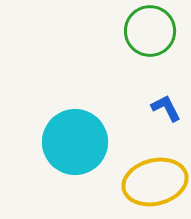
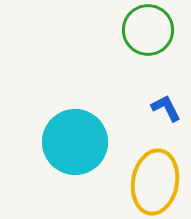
green circle: moved 2 px left, 1 px up
yellow ellipse: rotated 66 degrees counterclockwise
